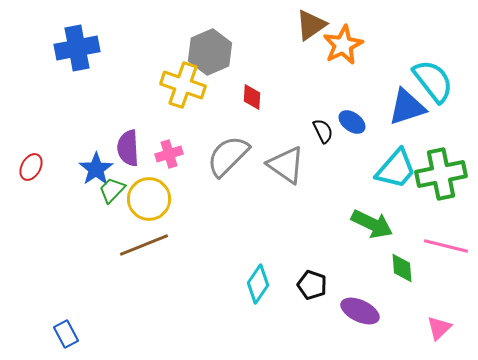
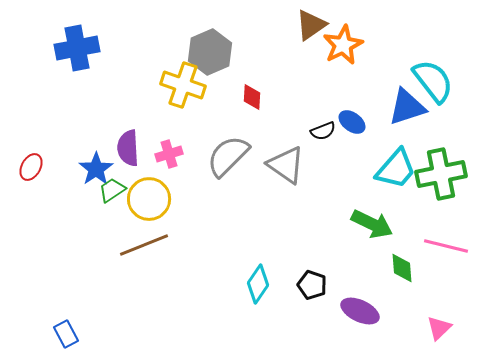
black semicircle: rotated 95 degrees clockwise
green trapezoid: rotated 12 degrees clockwise
